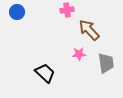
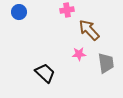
blue circle: moved 2 px right
